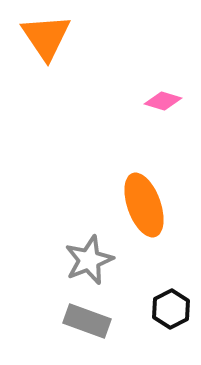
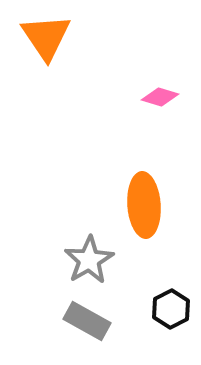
pink diamond: moved 3 px left, 4 px up
orange ellipse: rotated 16 degrees clockwise
gray star: rotated 9 degrees counterclockwise
gray rectangle: rotated 9 degrees clockwise
